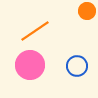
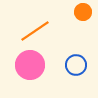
orange circle: moved 4 px left, 1 px down
blue circle: moved 1 px left, 1 px up
